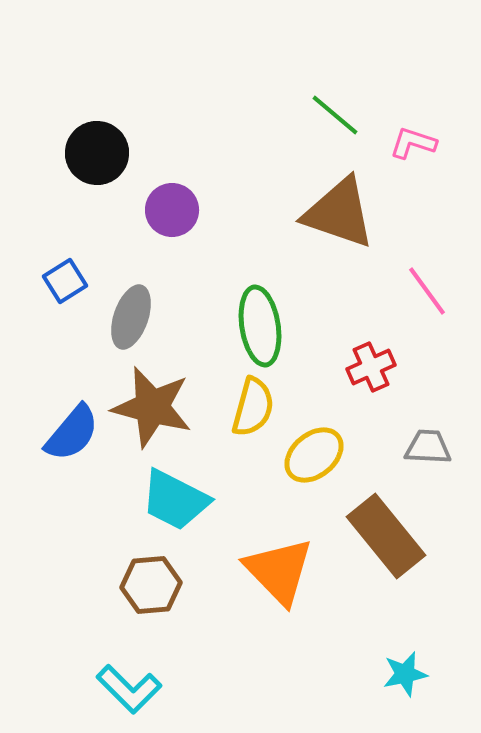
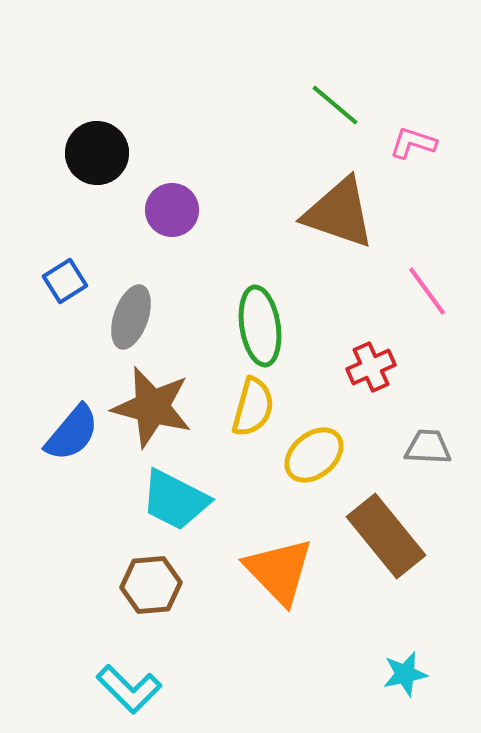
green line: moved 10 px up
